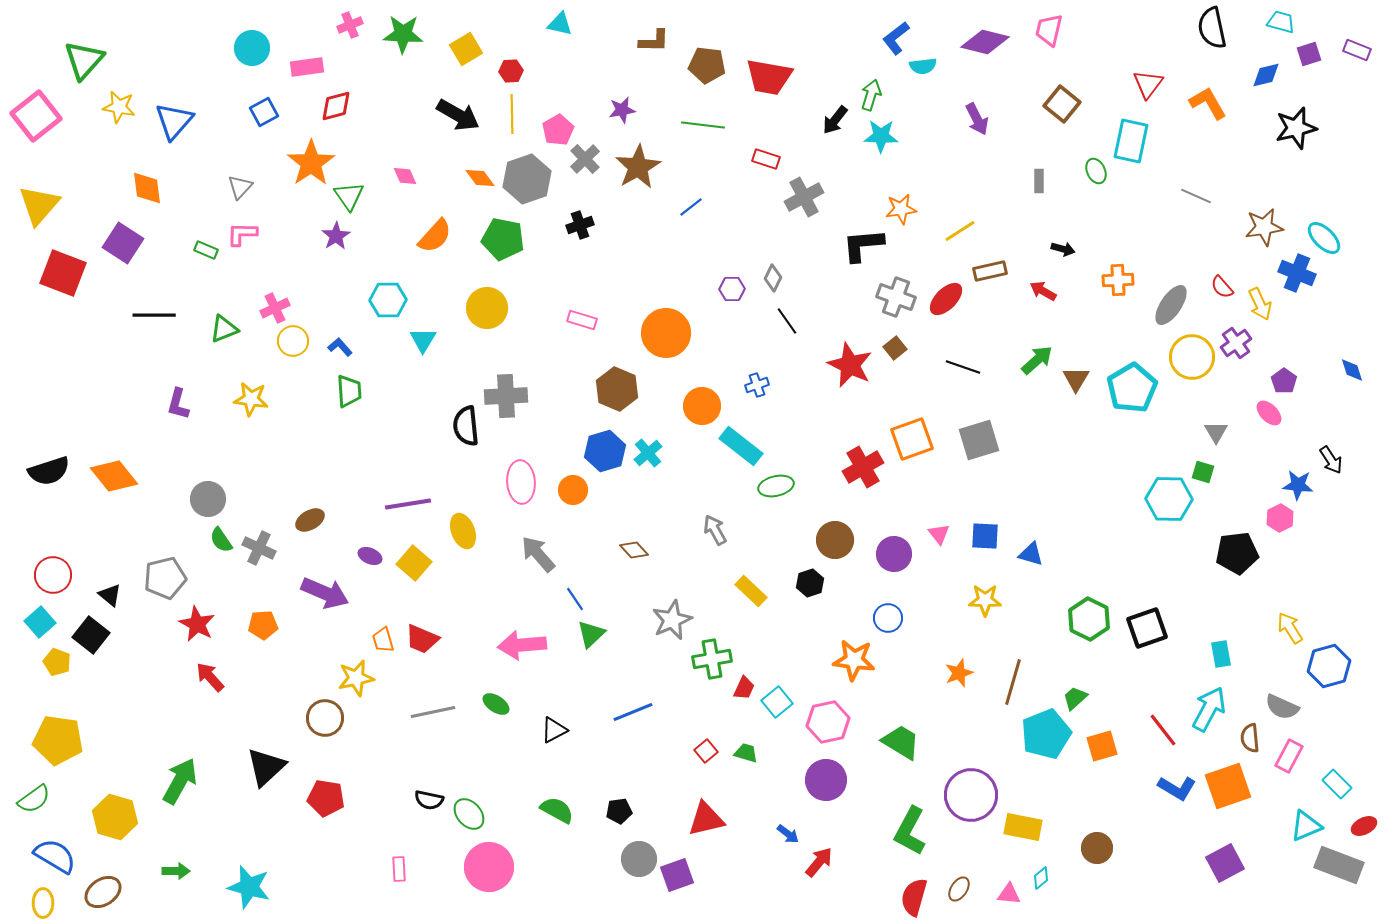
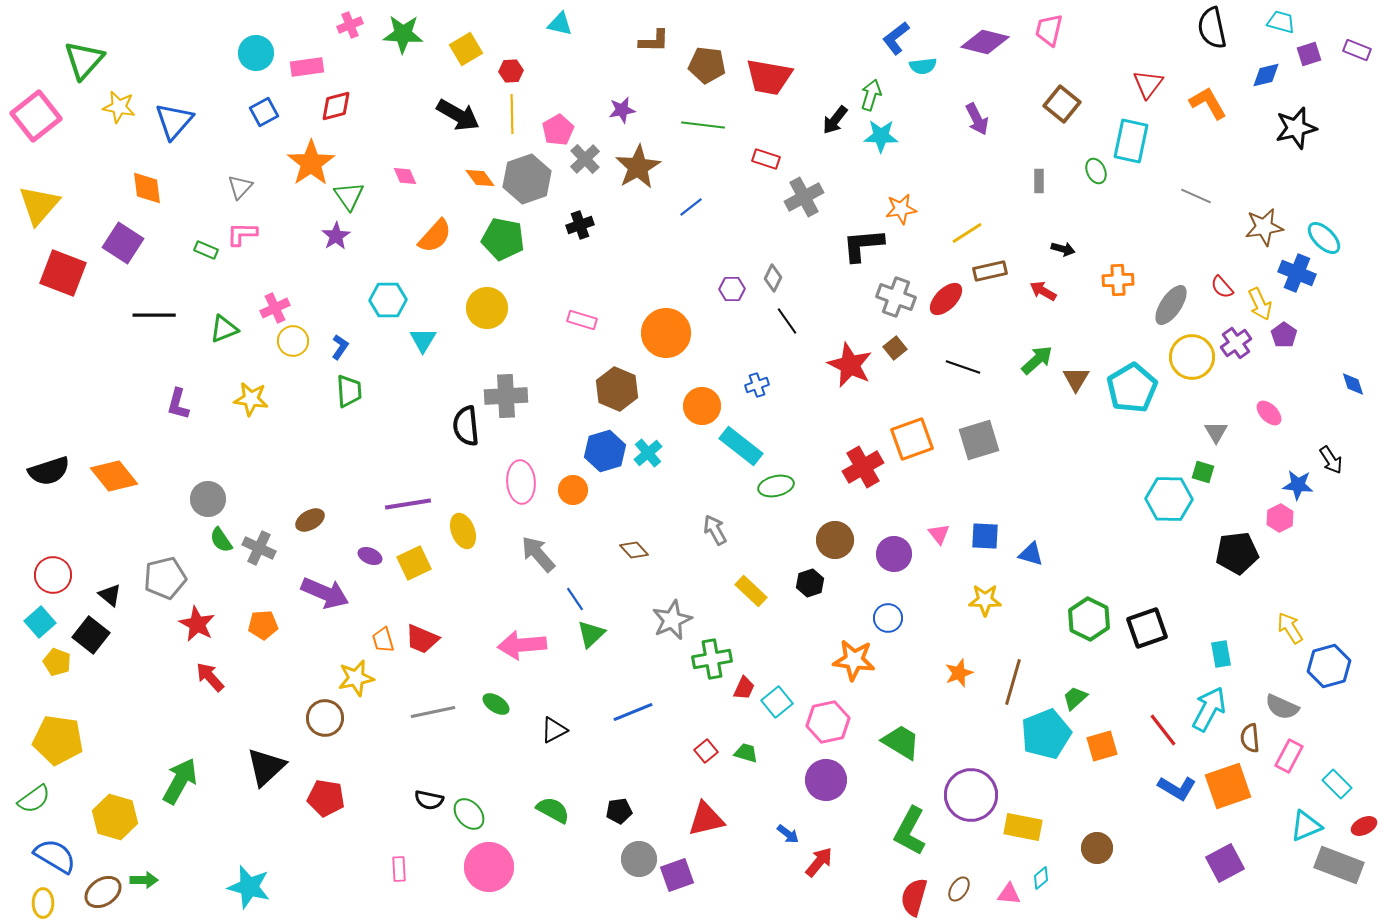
cyan circle at (252, 48): moved 4 px right, 5 px down
yellow line at (960, 231): moved 7 px right, 2 px down
blue L-shape at (340, 347): rotated 75 degrees clockwise
blue diamond at (1352, 370): moved 1 px right, 14 px down
purple pentagon at (1284, 381): moved 46 px up
yellow square at (414, 563): rotated 24 degrees clockwise
green semicircle at (557, 810): moved 4 px left
green arrow at (176, 871): moved 32 px left, 9 px down
